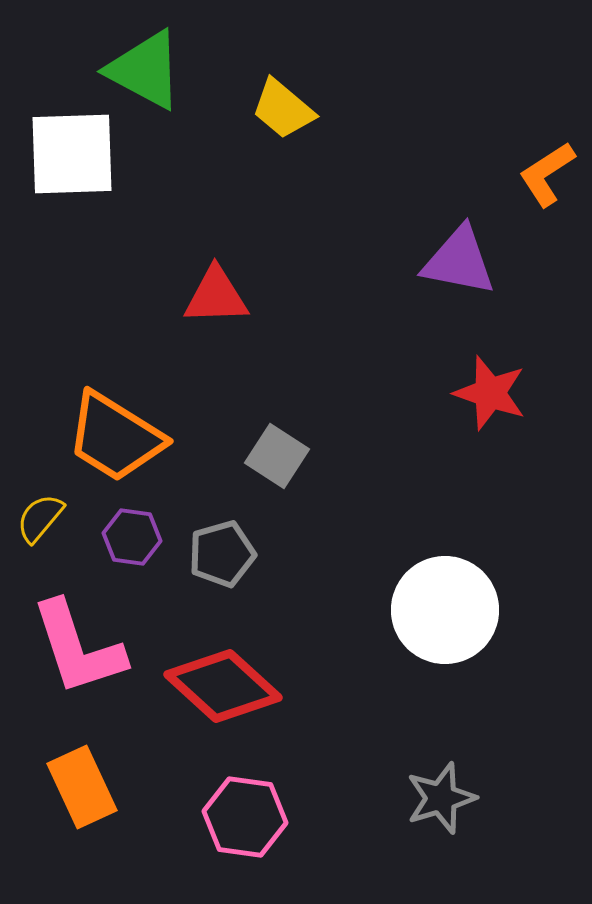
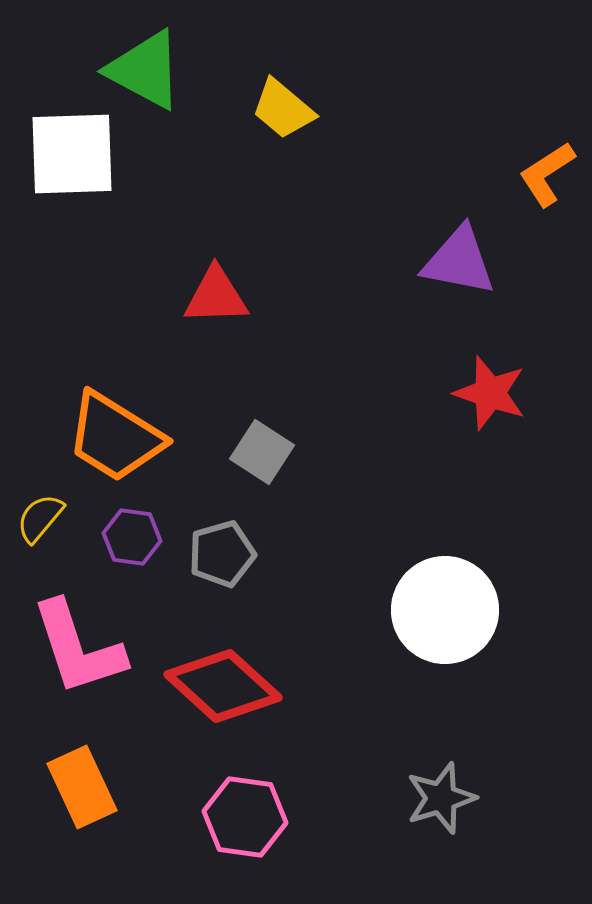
gray square: moved 15 px left, 4 px up
